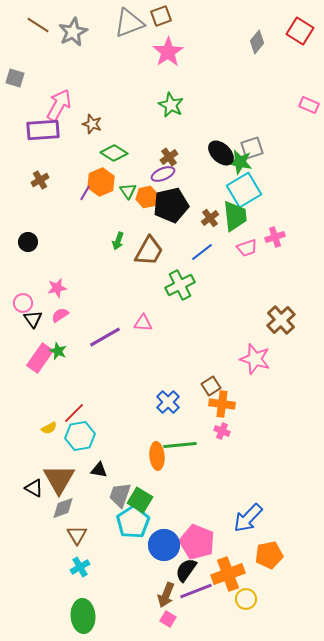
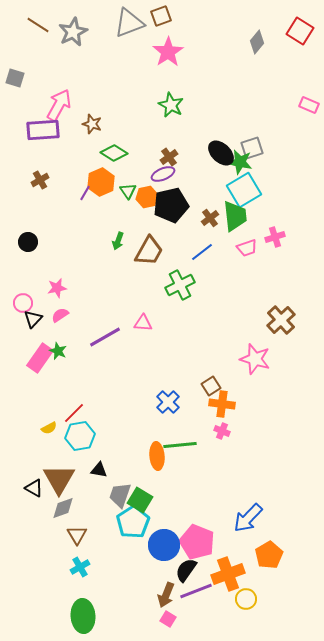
black triangle at (33, 319): rotated 18 degrees clockwise
orange pentagon at (269, 555): rotated 20 degrees counterclockwise
